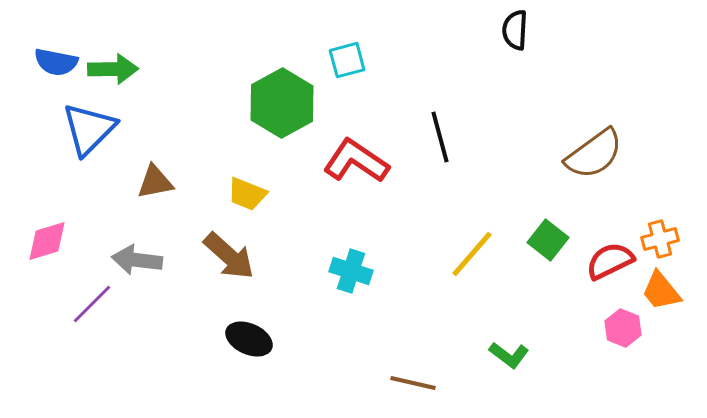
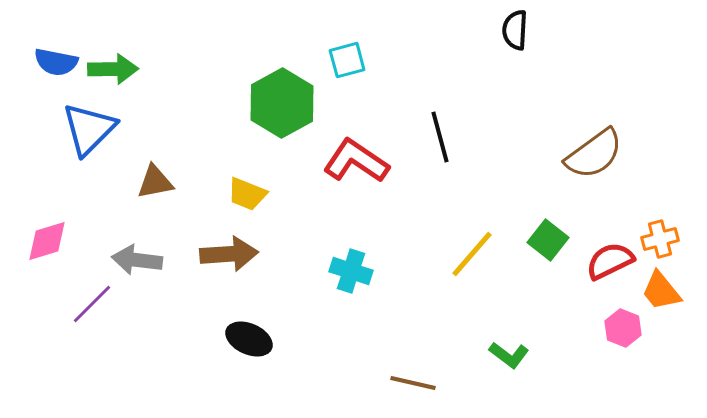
brown arrow: moved 2 px up; rotated 46 degrees counterclockwise
